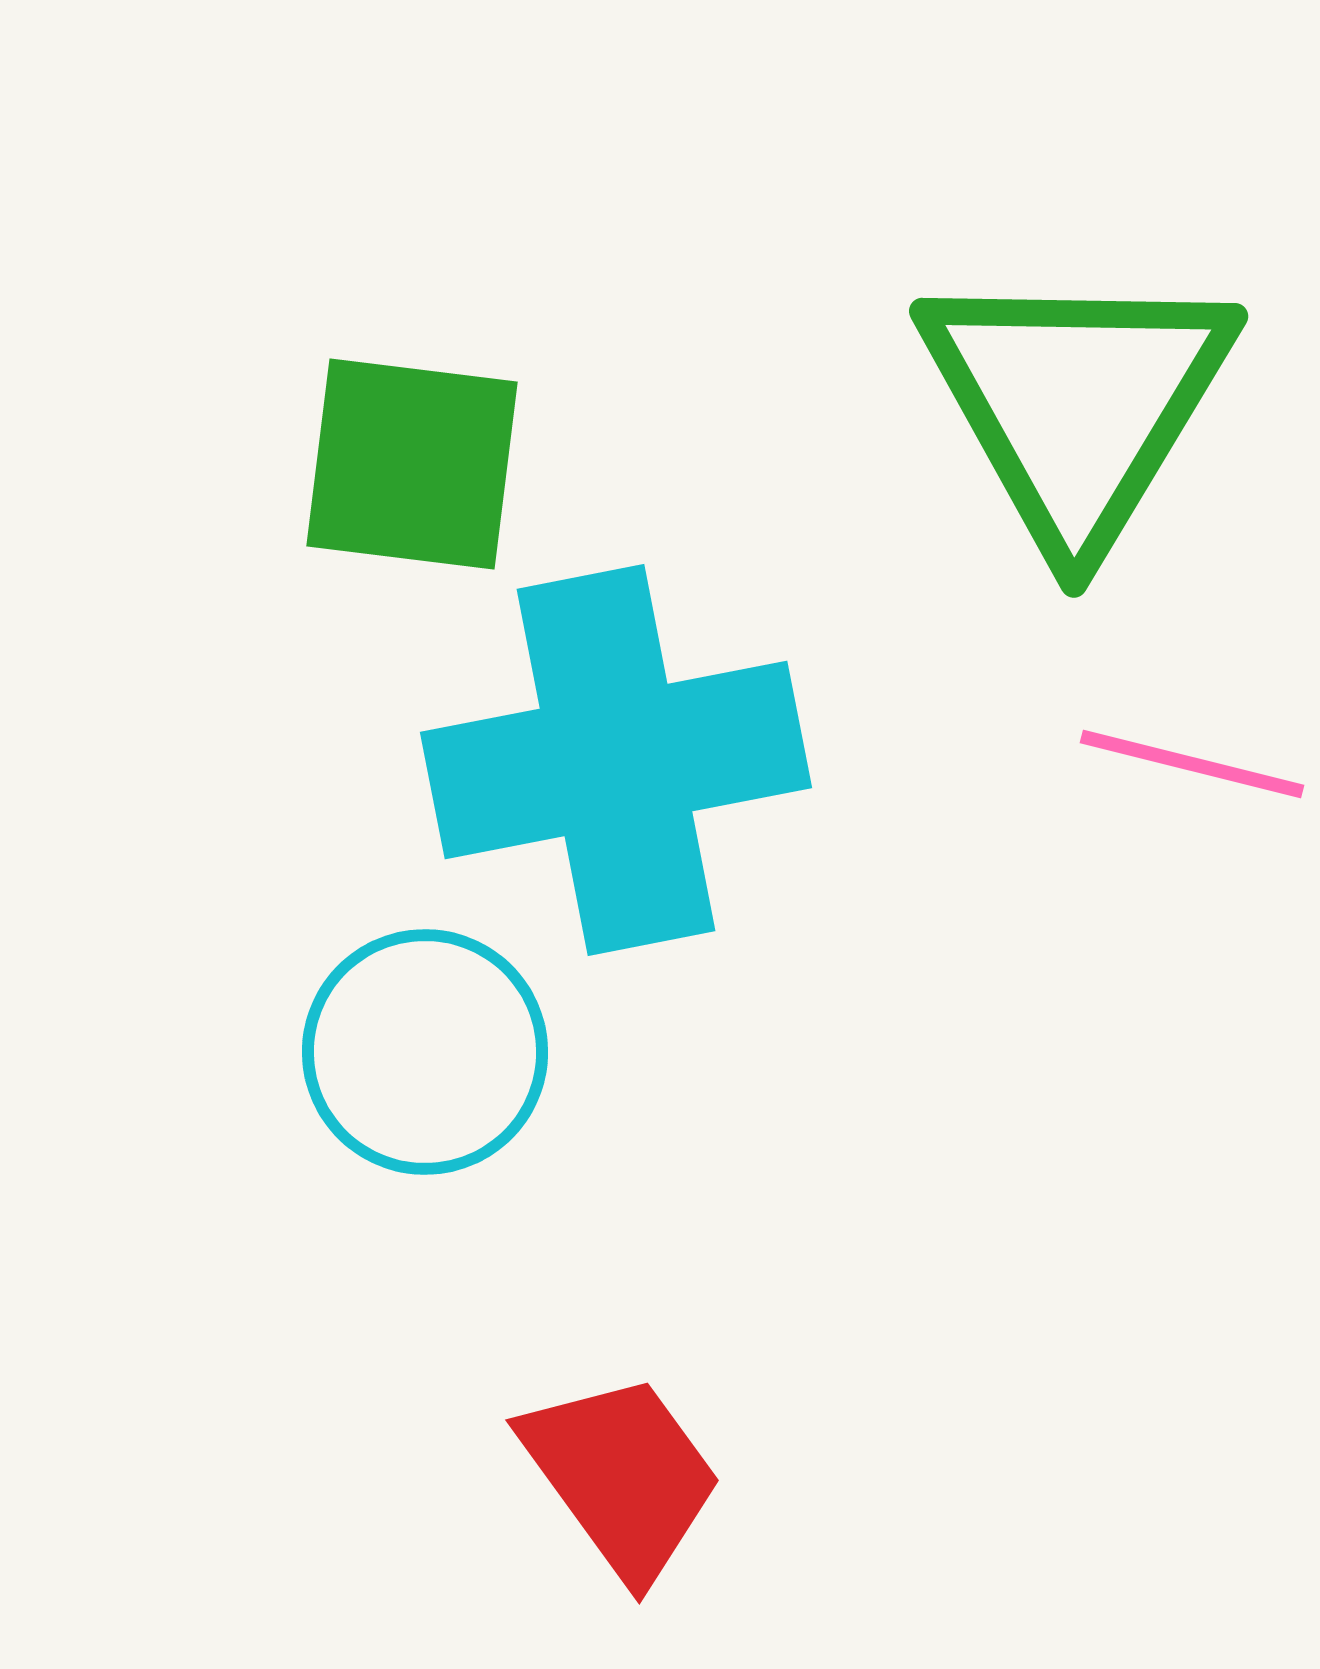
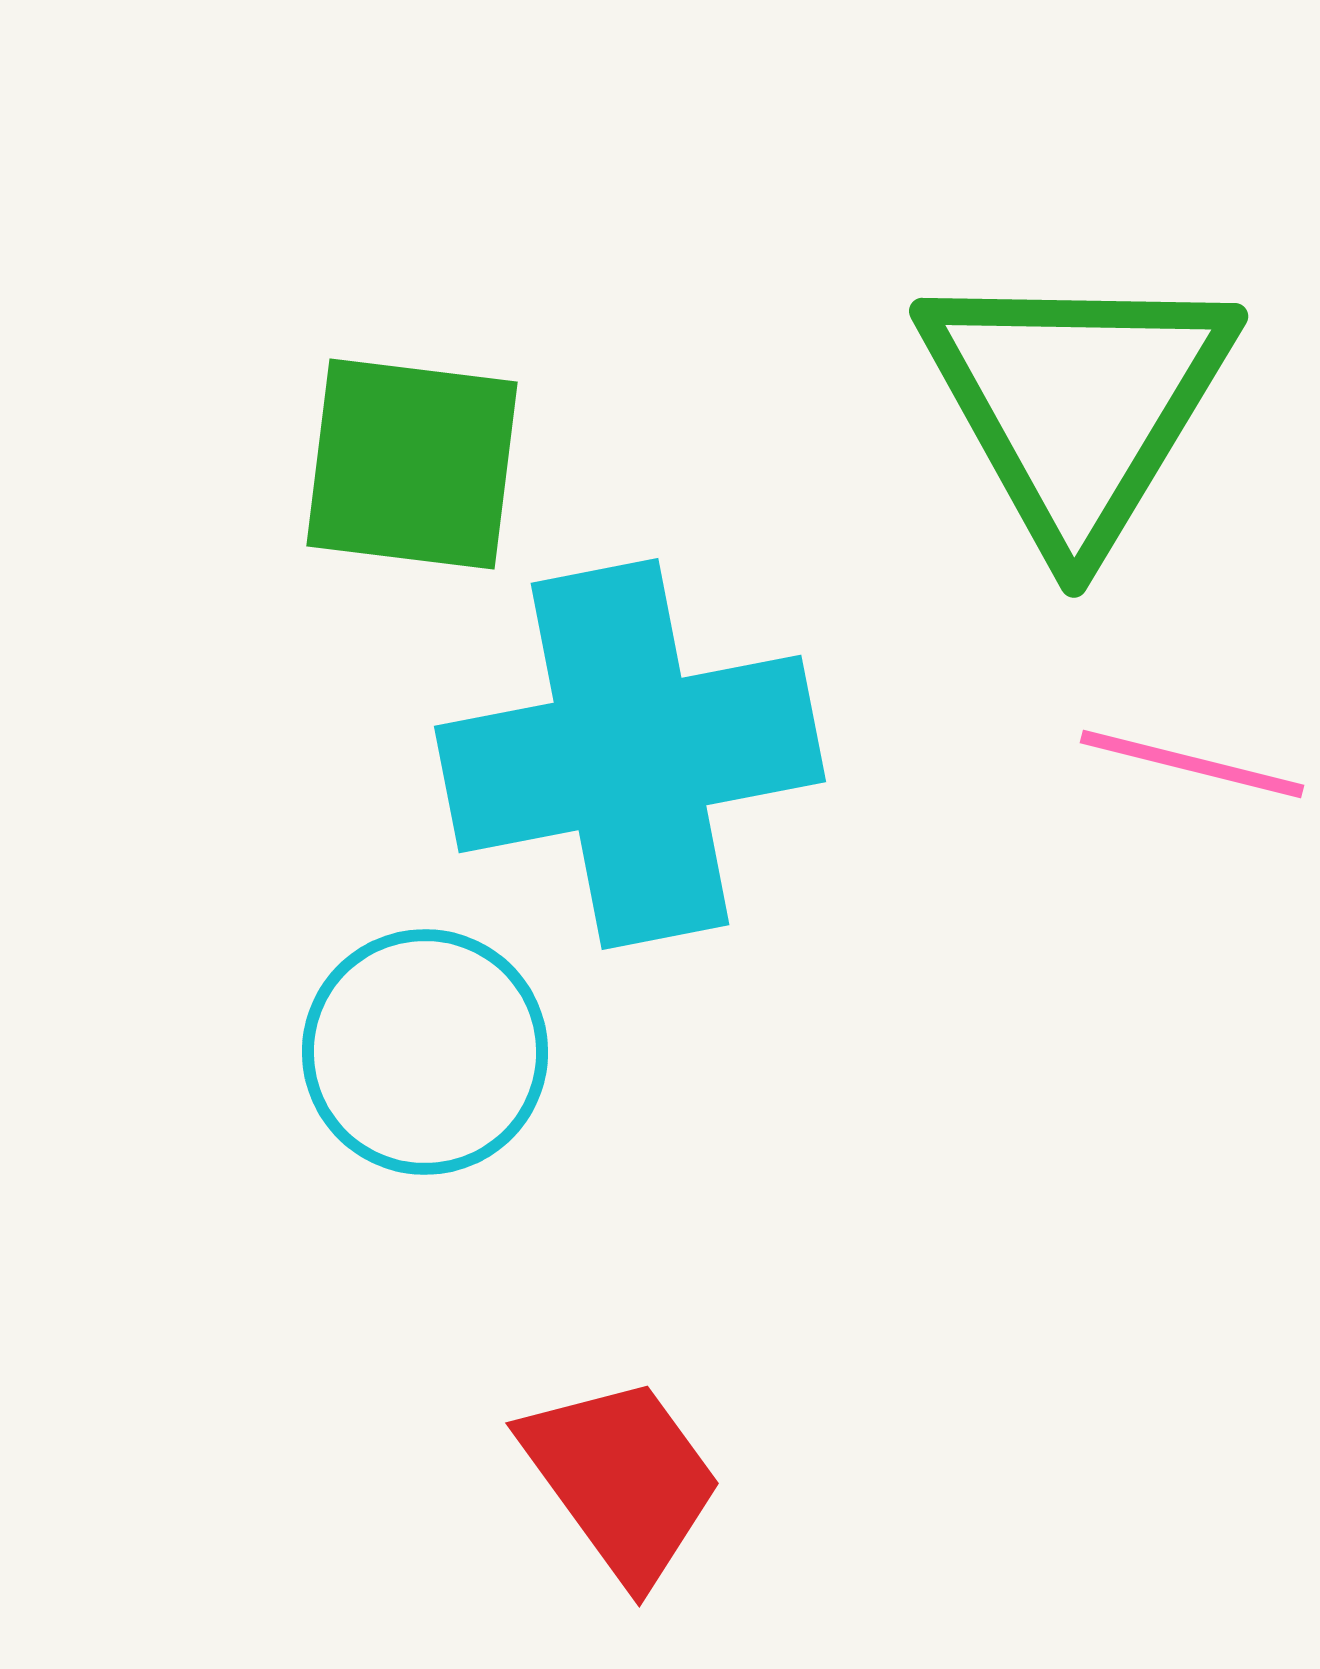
cyan cross: moved 14 px right, 6 px up
red trapezoid: moved 3 px down
